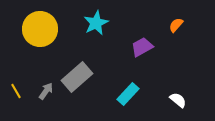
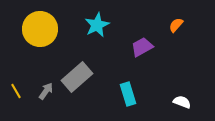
cyan star: moved 1 px right, 2 px down
cyan rectangle: rotated 60 degrees counterclockwise
white semicircle: moved 4 px right, 2 px down; rotated 18 degrees counterclockwise
